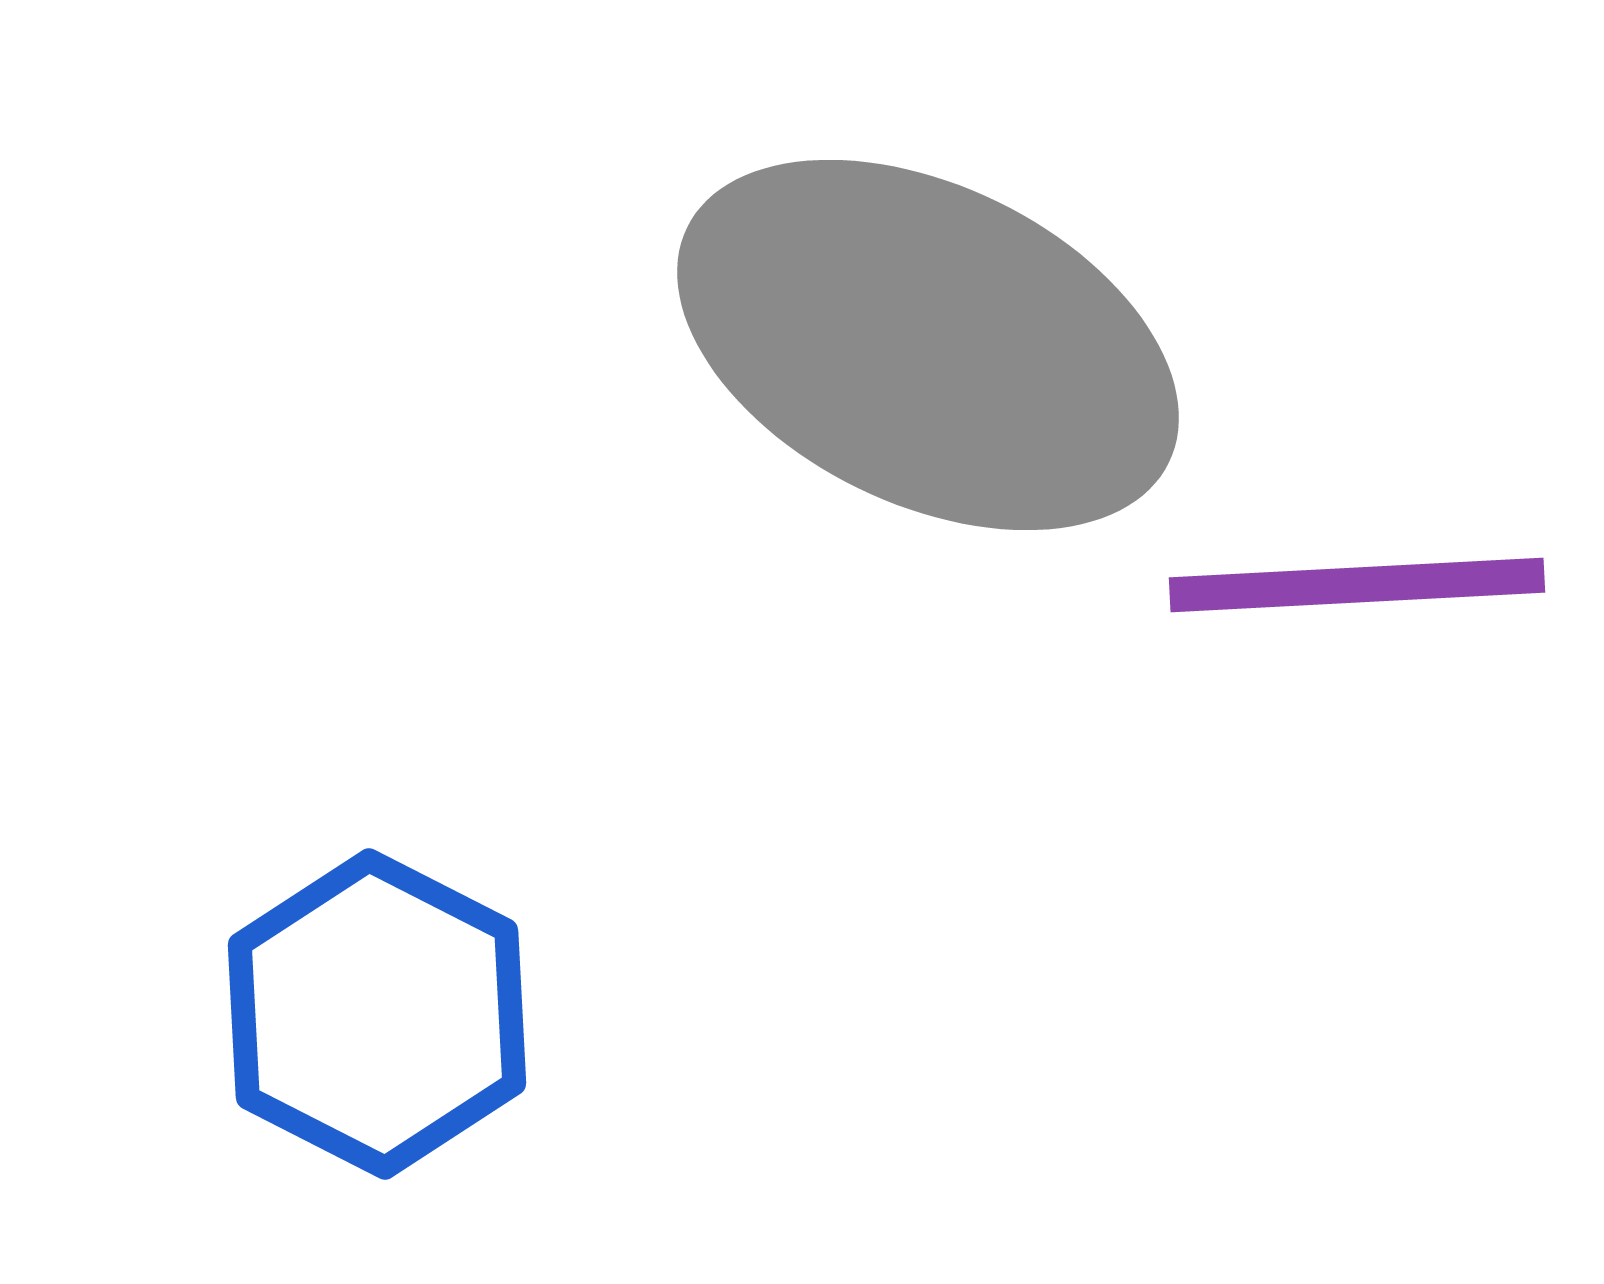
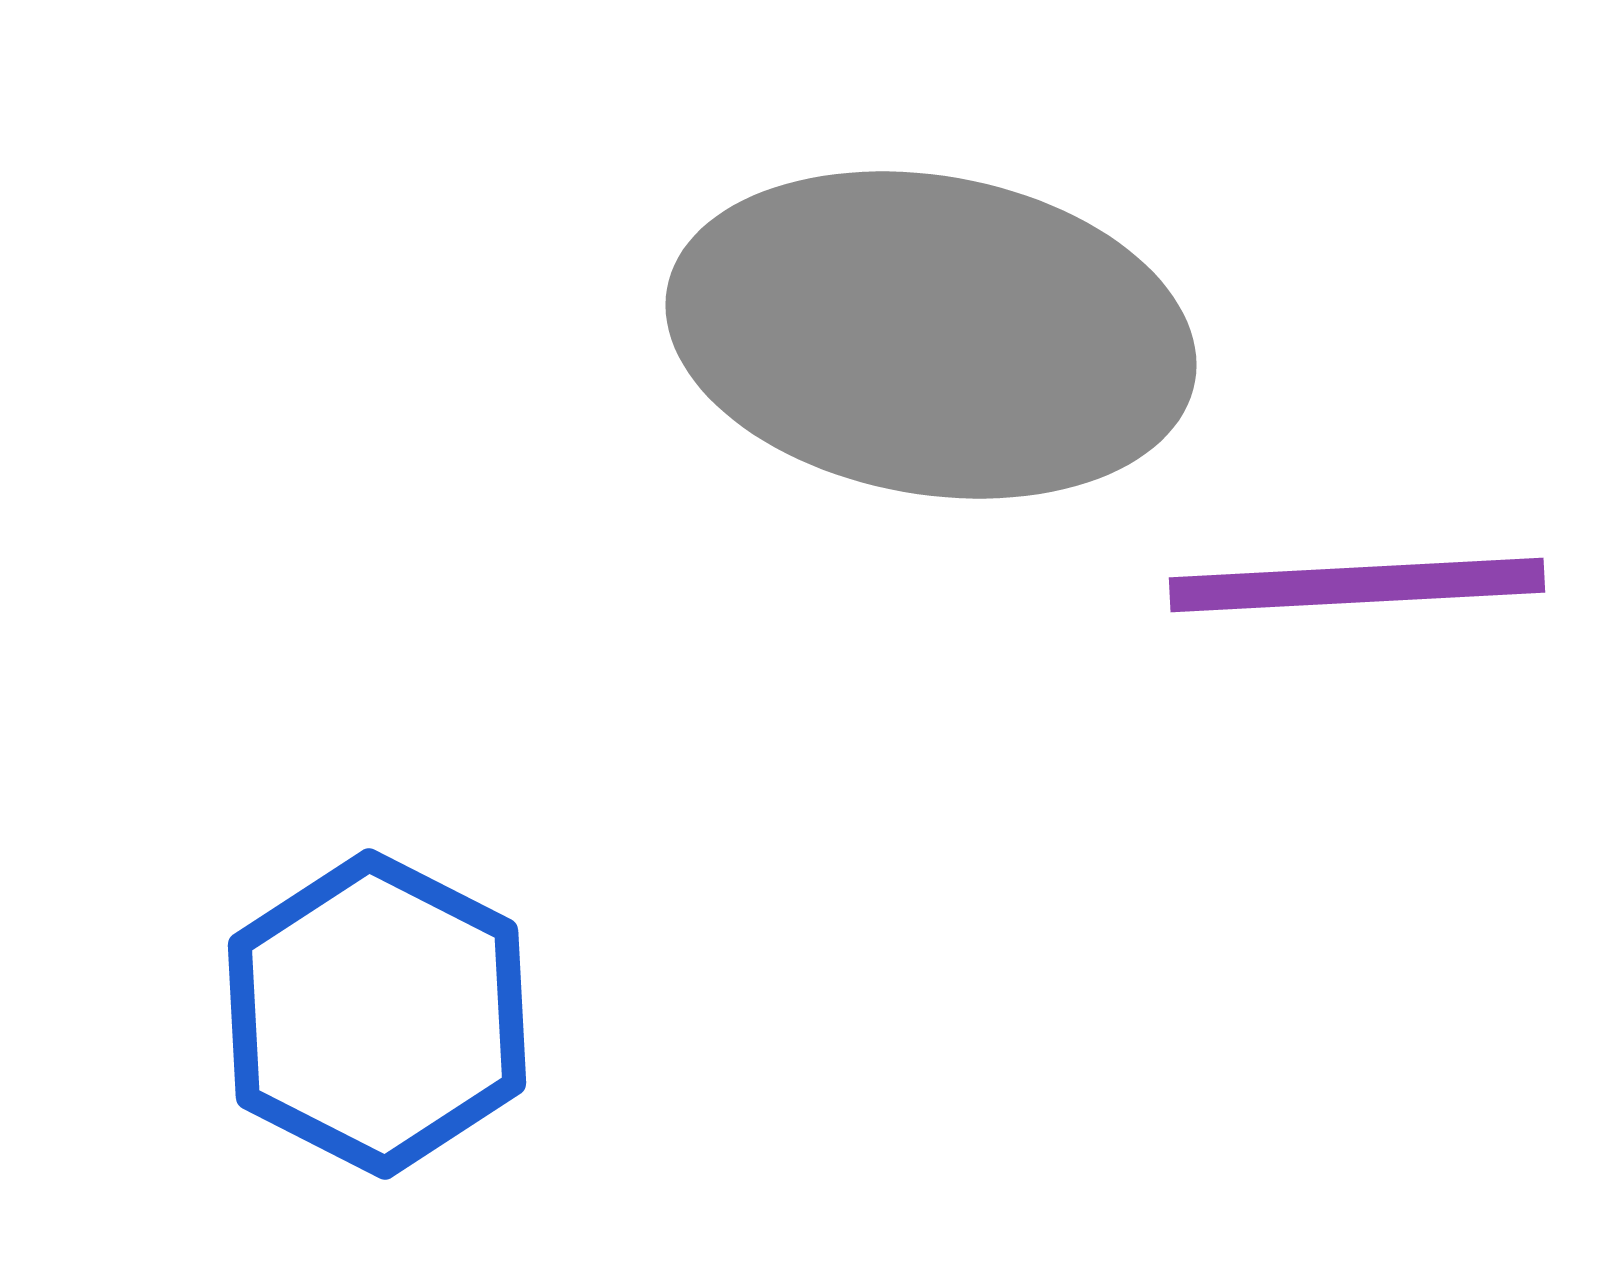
gray ellipse: moved 3 px right, 10 px up; rotated 16 degrees counterclockwise
